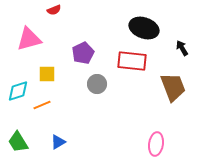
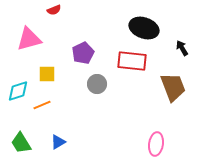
green trapezoid: moved 3 px right, 1 px down
